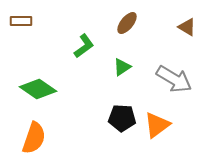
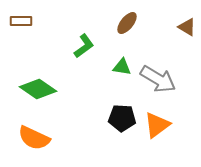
green triangle: rotated 42 degrees clockwise
gray arrow: moved 16 px left
orange semicircle: rotated 96 degrees clockwise
